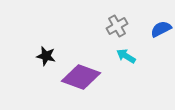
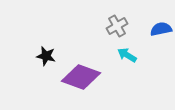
blue semicircle: rotated 15 degrees clockwise
cyan arrow: moved 1 px right, 1 px up
